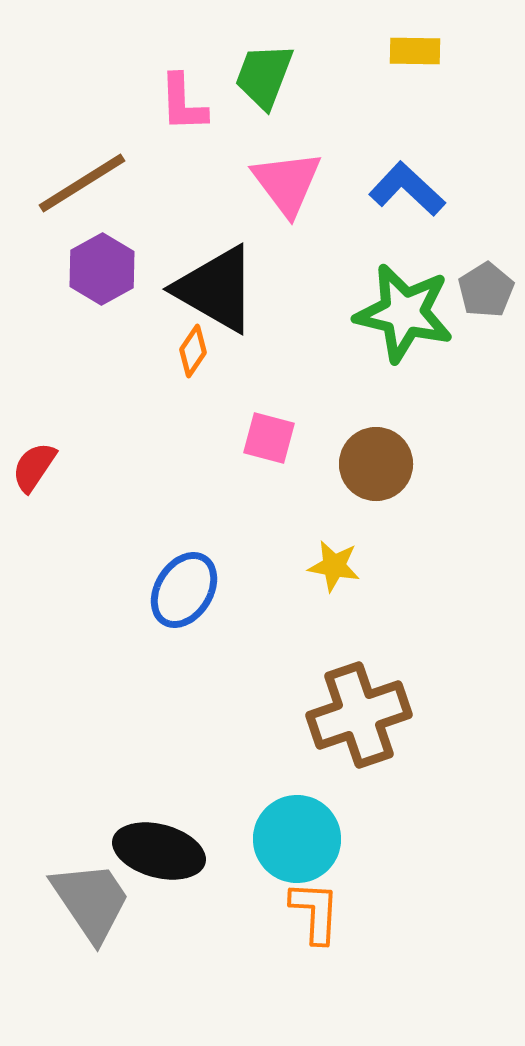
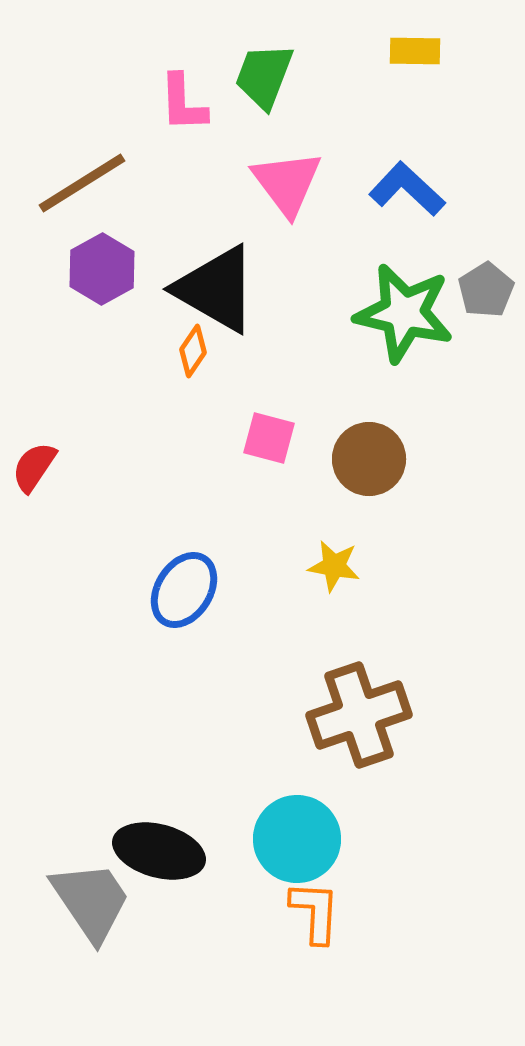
brown circle: moved 7 px left, 5 px up
